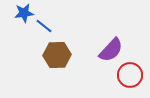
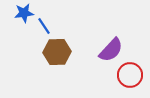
blue line: rotated 18 degrees clockwise
brown hexagon: moved 3 px up
